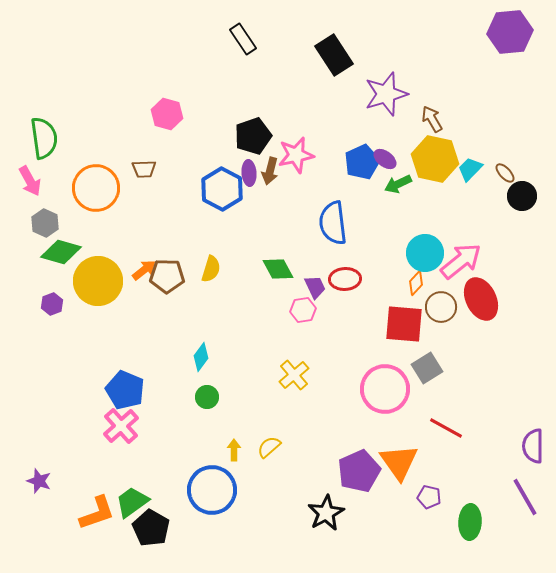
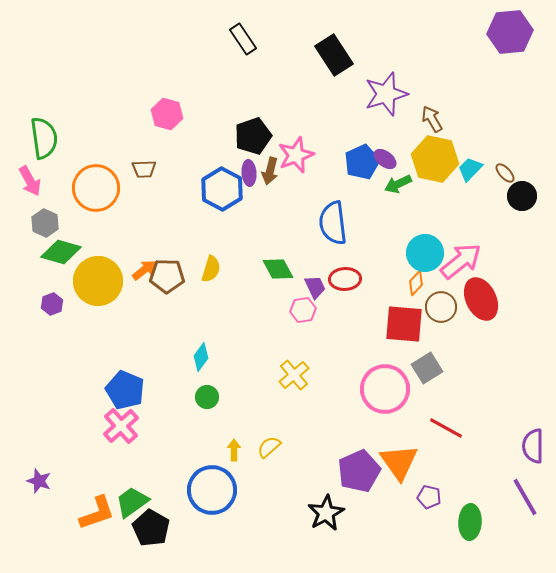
pink star at (296, 155): rotated 9 degrees counterclockwise
